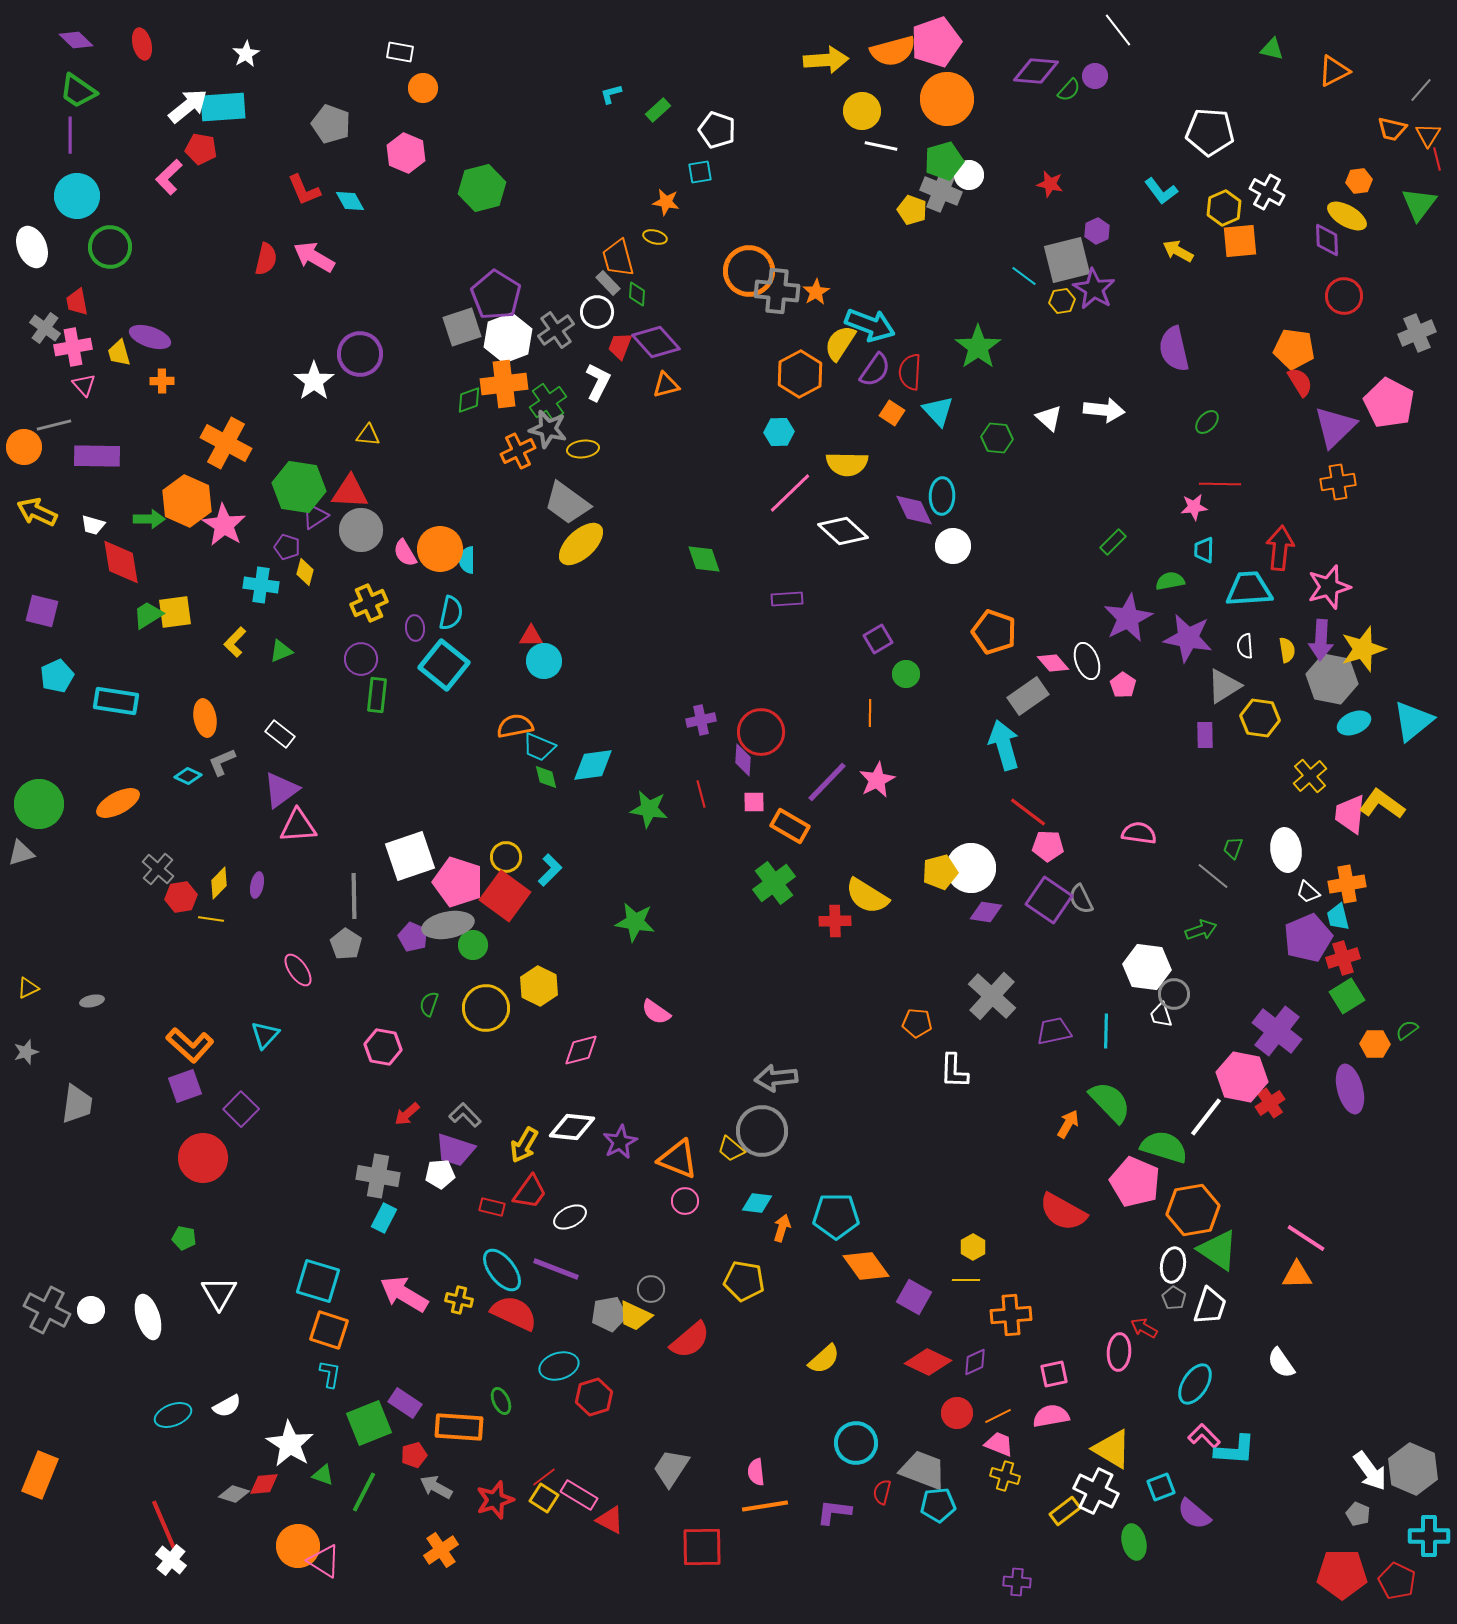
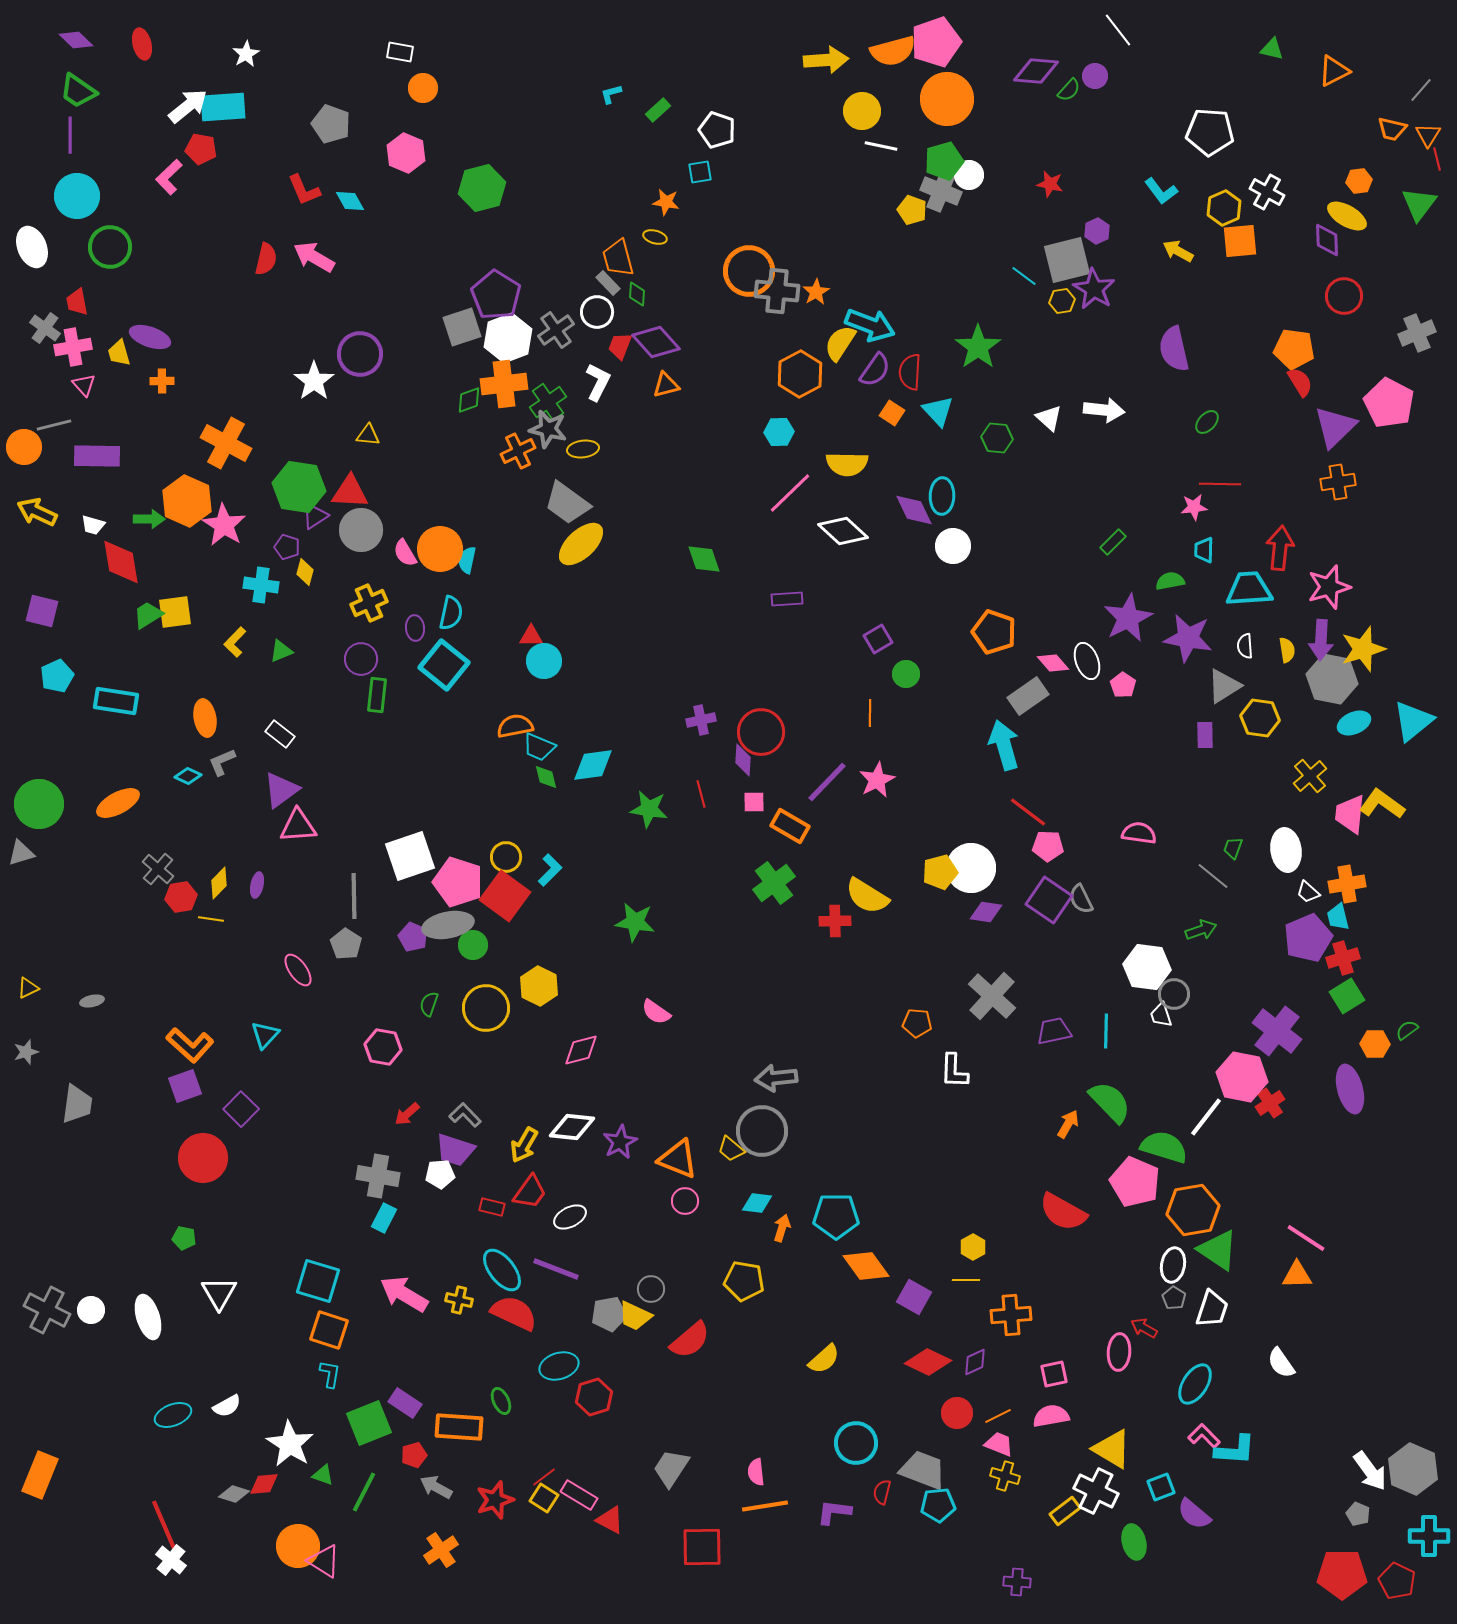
cyan semicircle at (467, 560): rotated 12 degrees clockwise
white trapezoid at (1210, 1306): moved 2 px right, 3 px down
